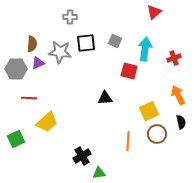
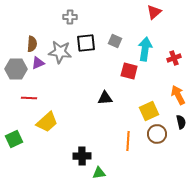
green square: moved 2 px left
black cross: rotated 30 degrees clockwise
